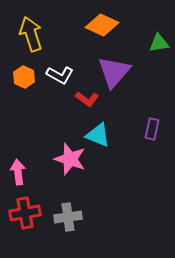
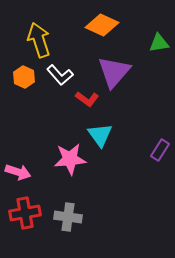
yellow arrow: moved 8 px right, 6 px down
white L-shape: rotated 20 degrees clockwise
purple rectangle: moved 8 px right, 21 px down; rotated 20 degrees clockwise
cyan triangle: moved 2 px right; rotated 32 degrees clockwise
pink star: rotated 24 degrees counterclockwise
pink arrow: rotated 115 degrees clockwise
gray cross: rotated 16 degrees clockwise
